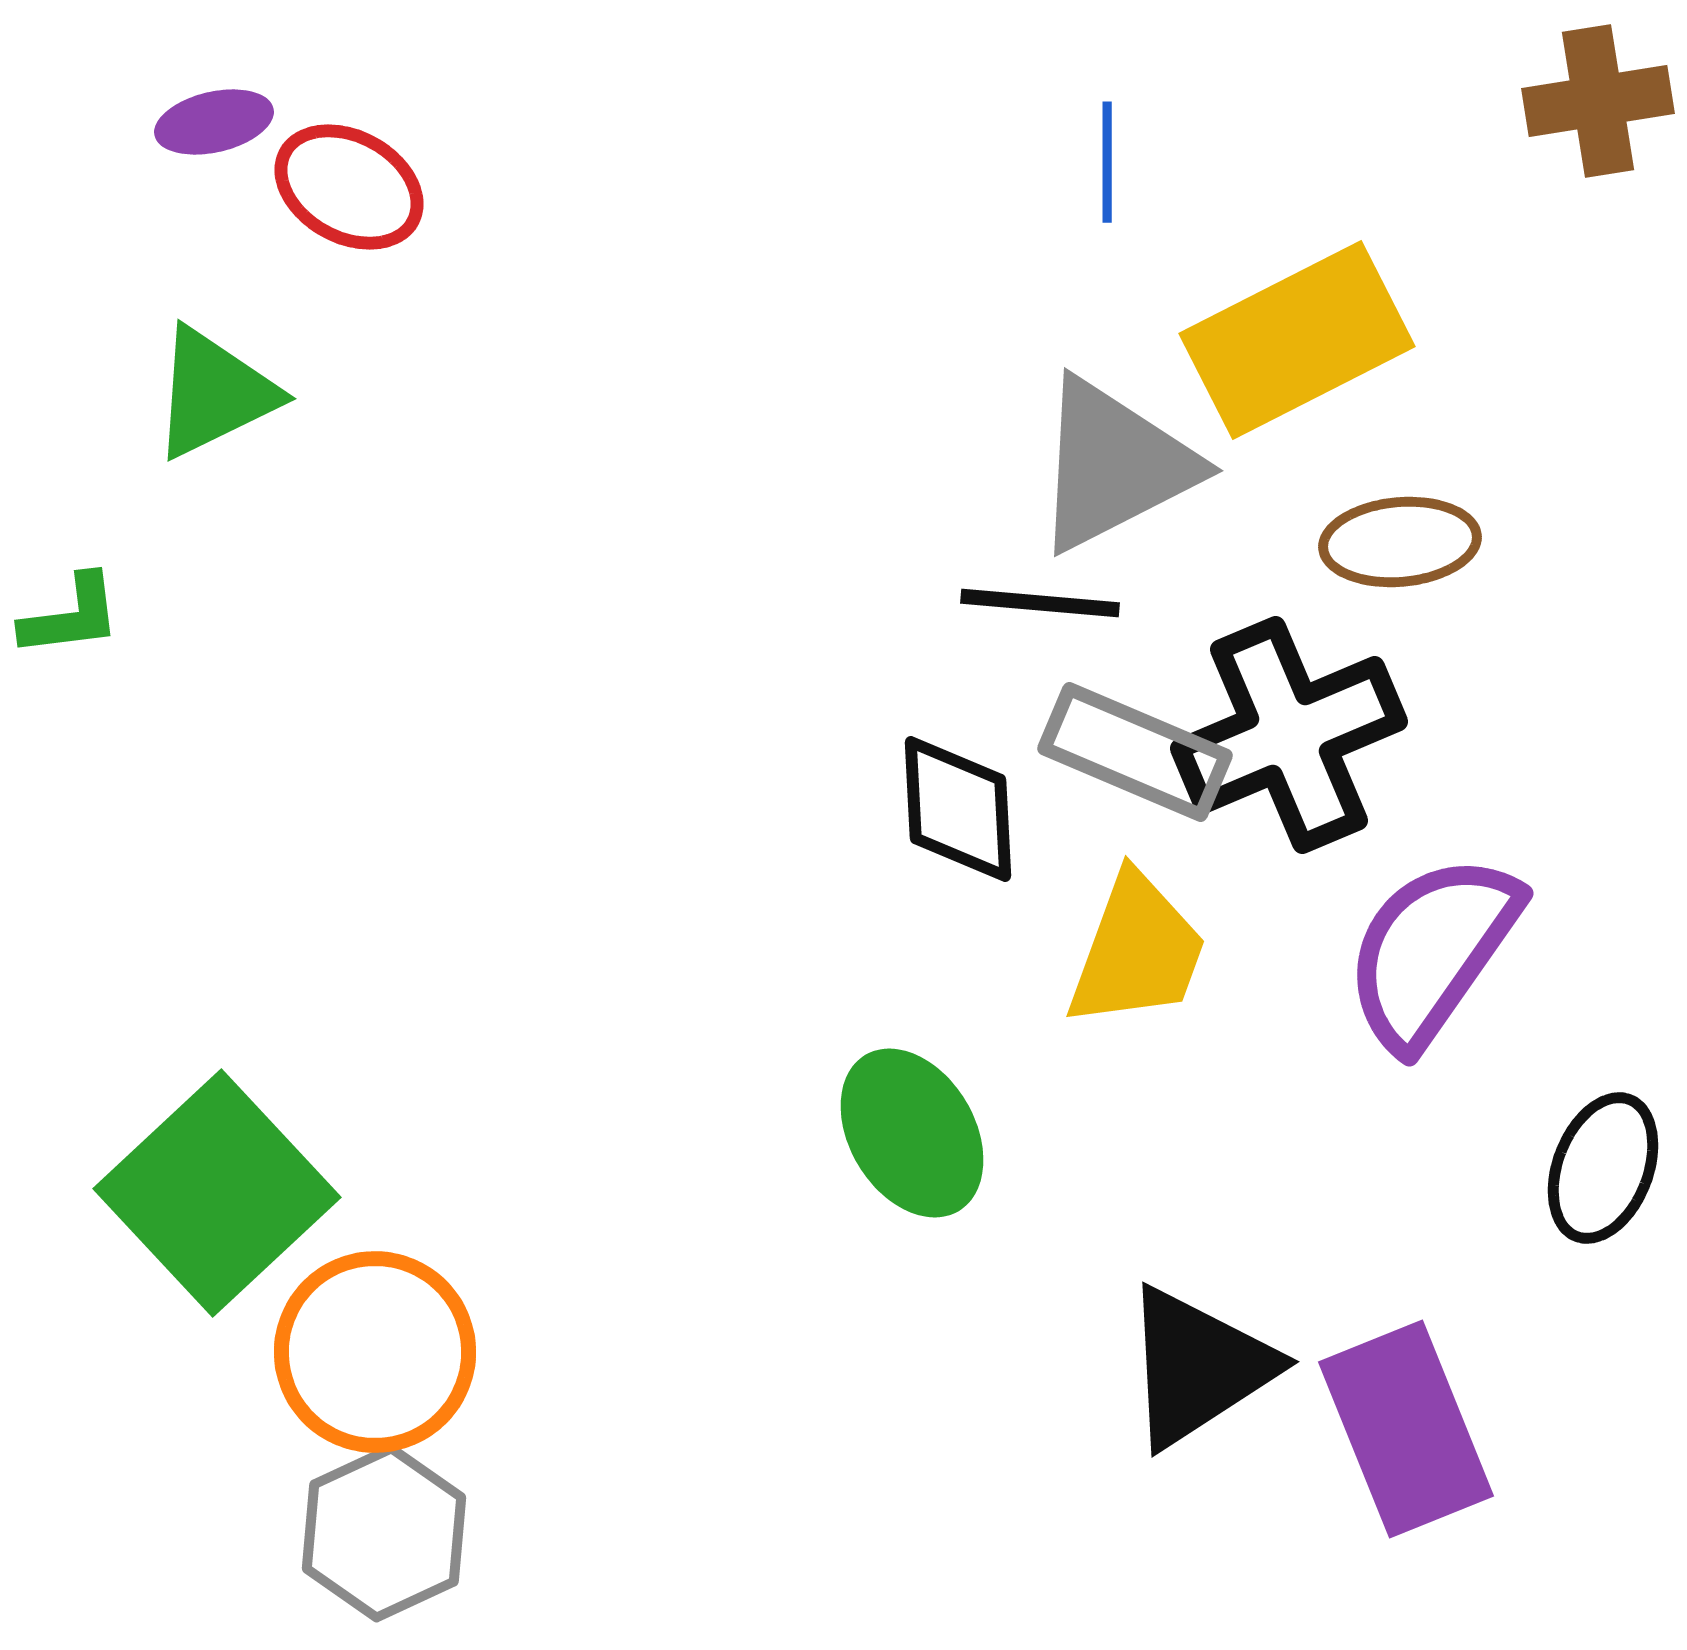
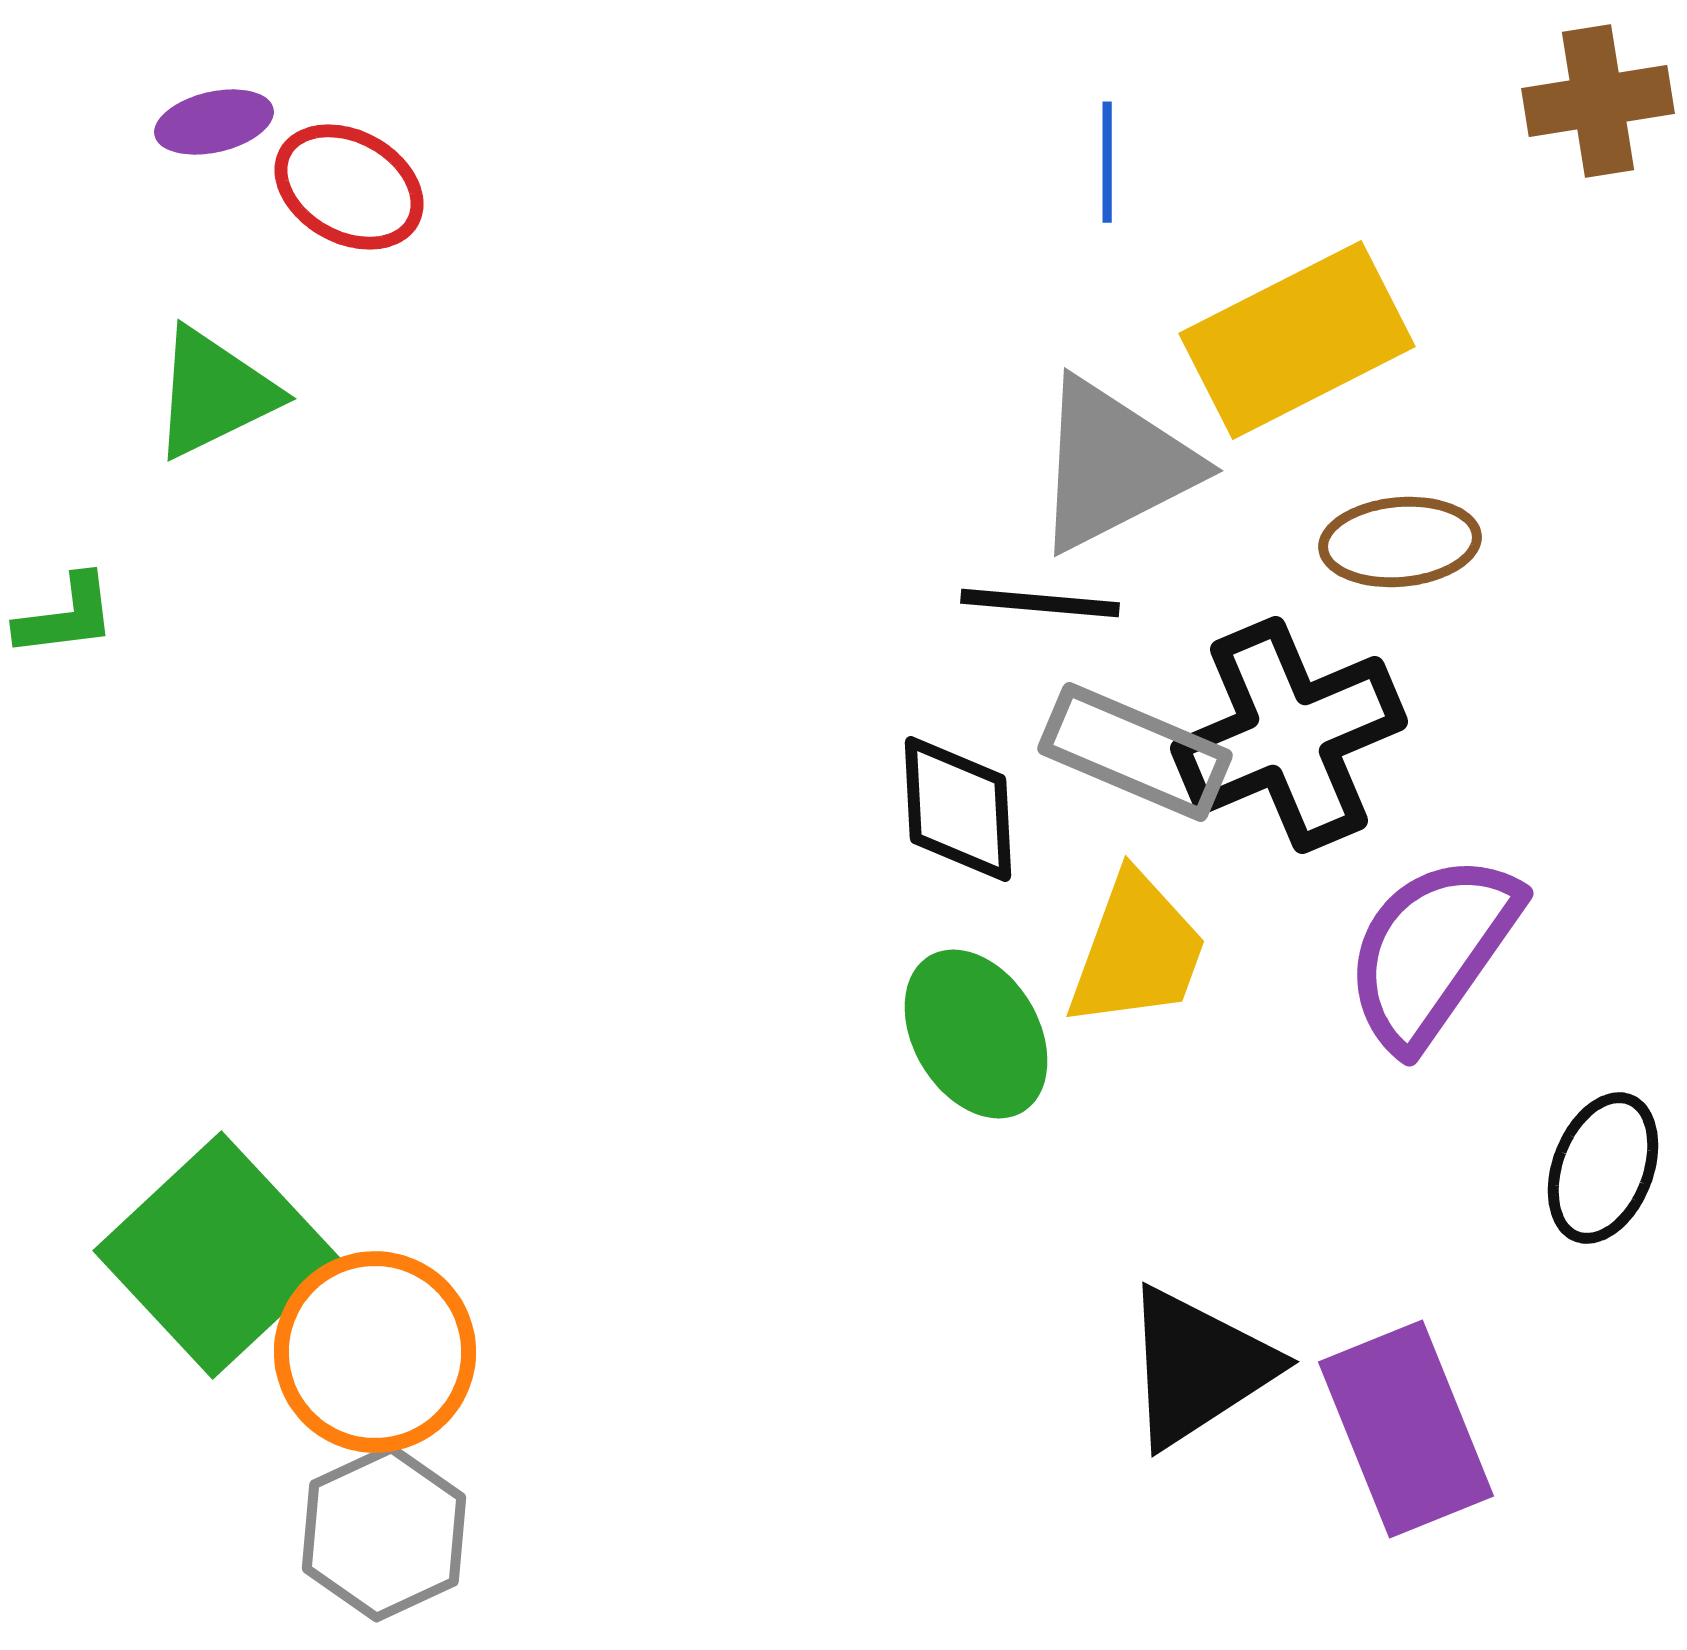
green L-shape: moved 5 px left
green ellipse: moved 64 px right, 99 px up
green square: moved 62 px down
